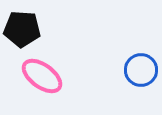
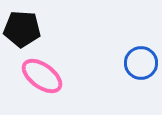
blue circle: moved 7 px up
